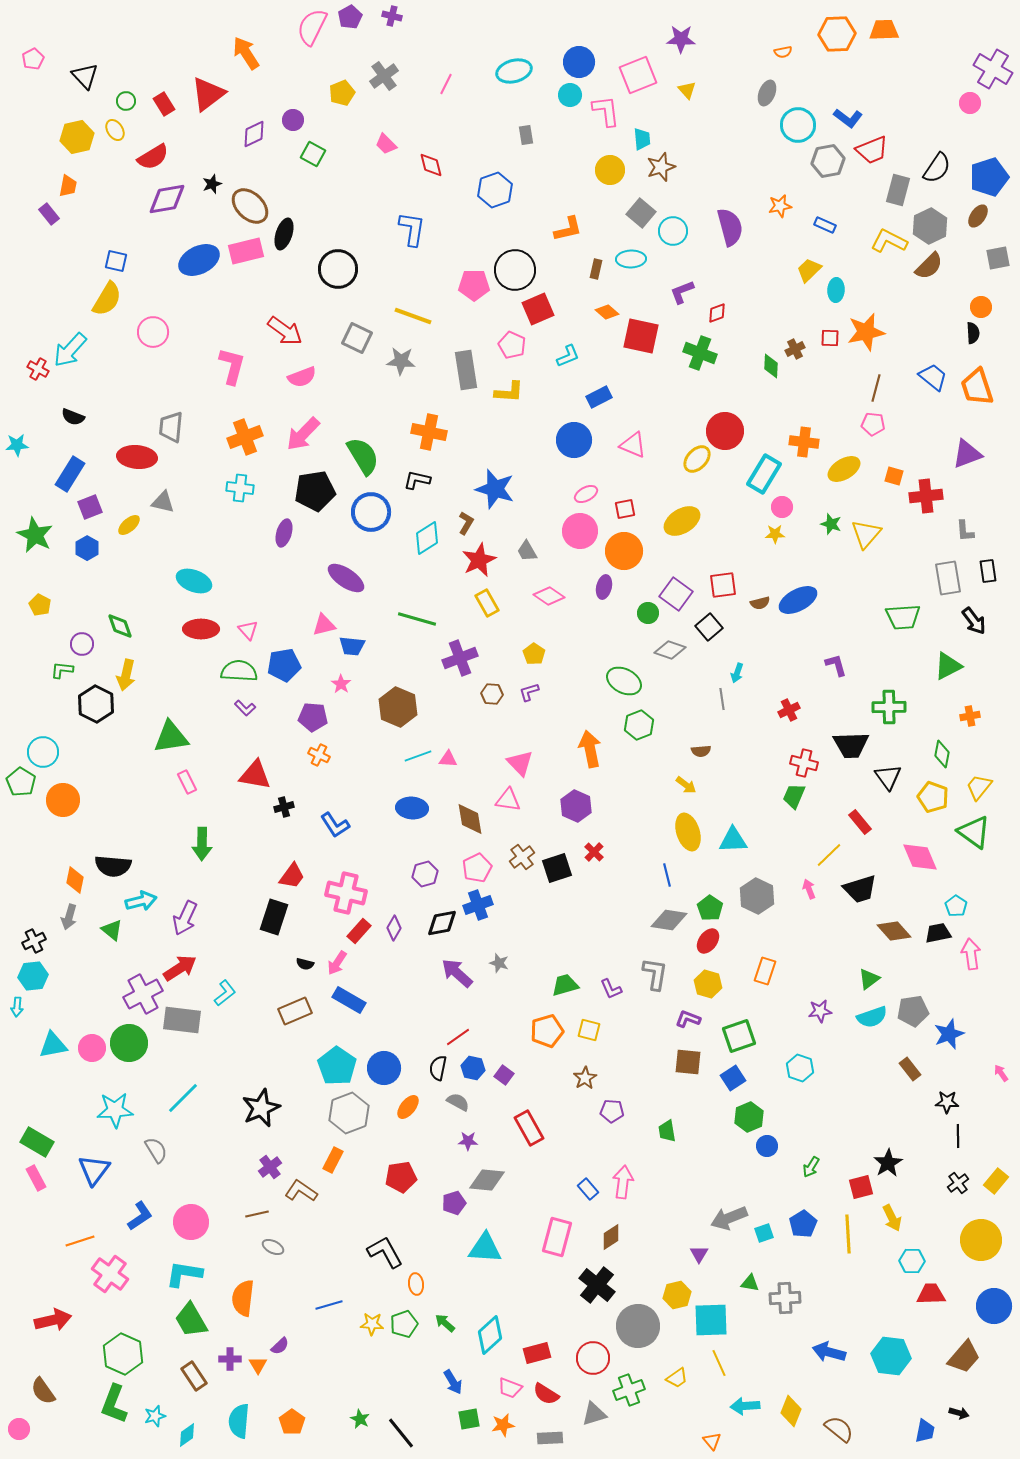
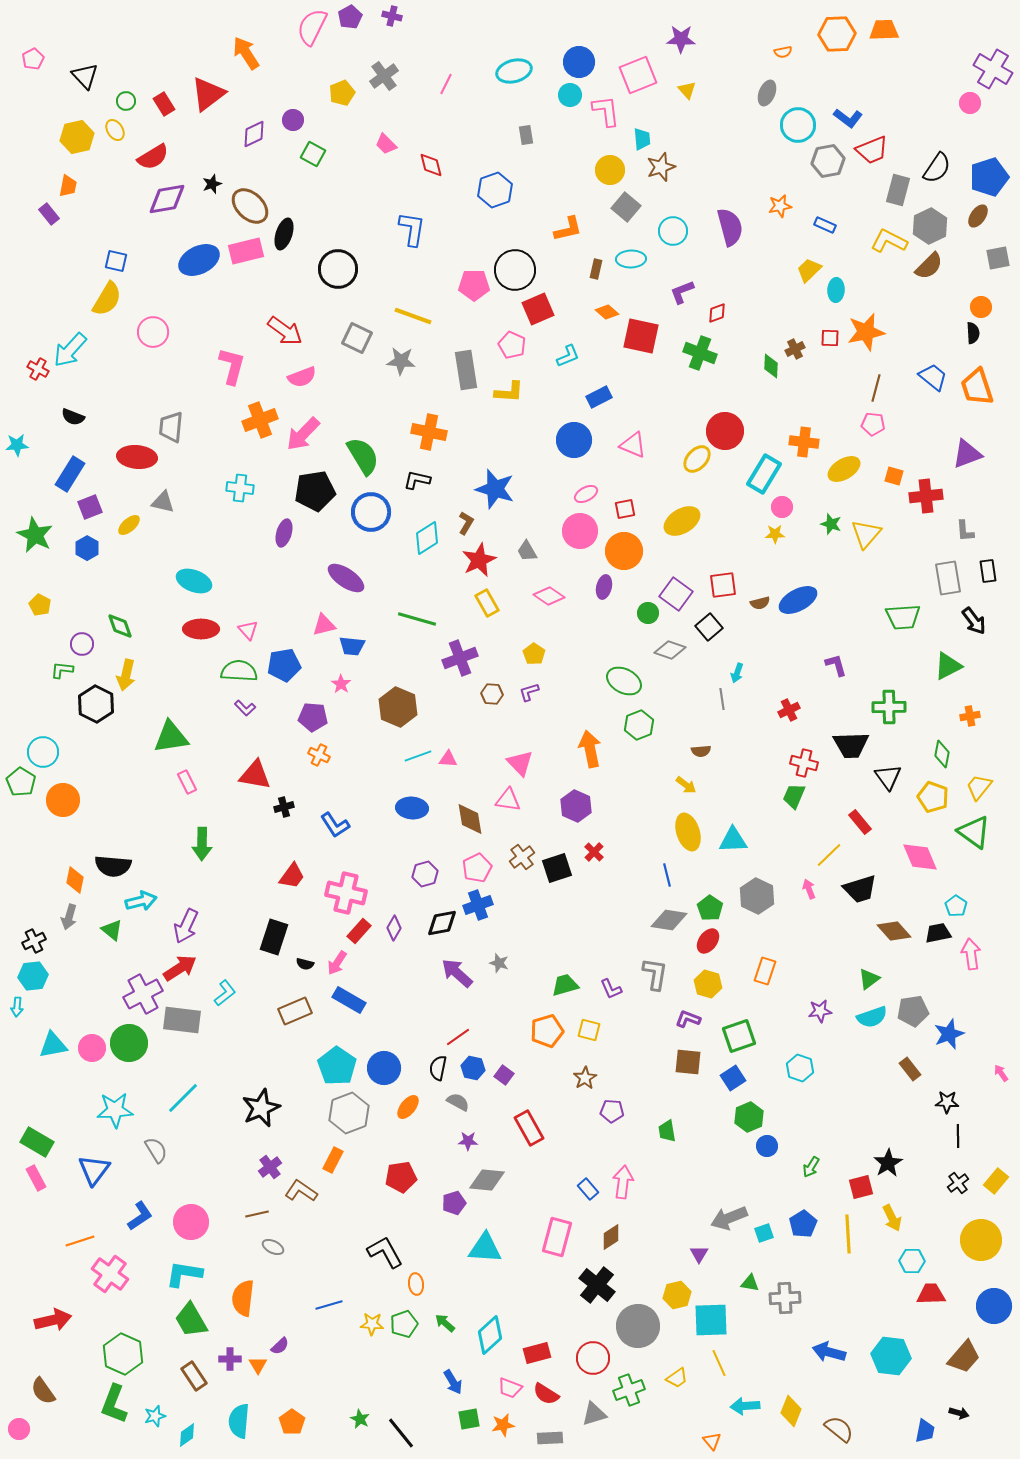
gray square at (641, 213): moved 15 px left, 6 px up
orange cross at (245, 437): moved 15 px right, 17 px up
black rectangle at (274, 917): moved 20 px down
purple arrow at (185, 918): moved 1 px right, 8 px down
